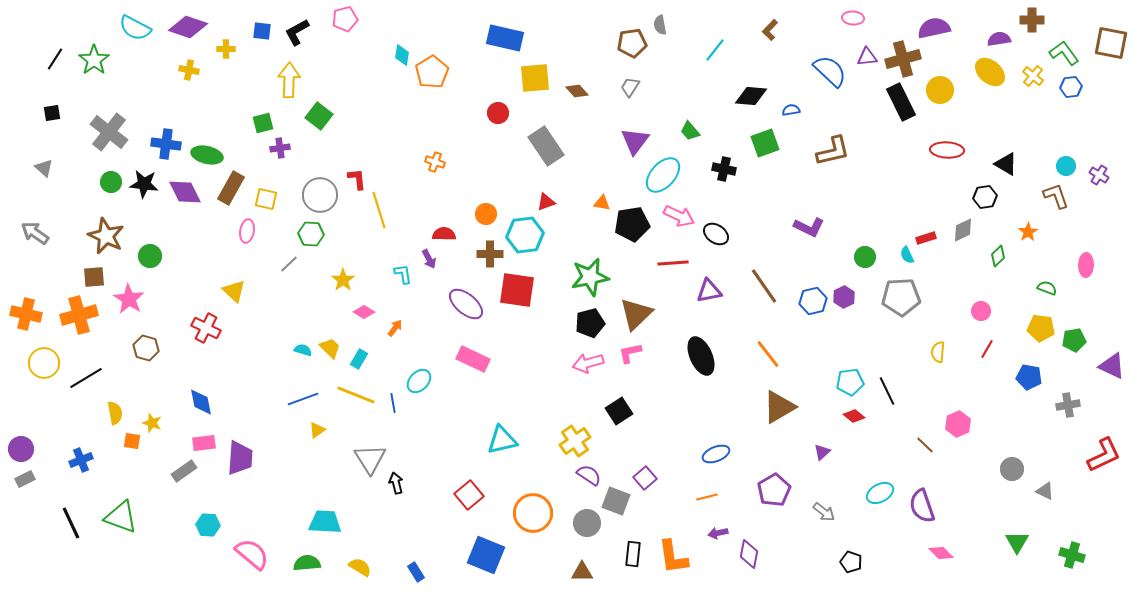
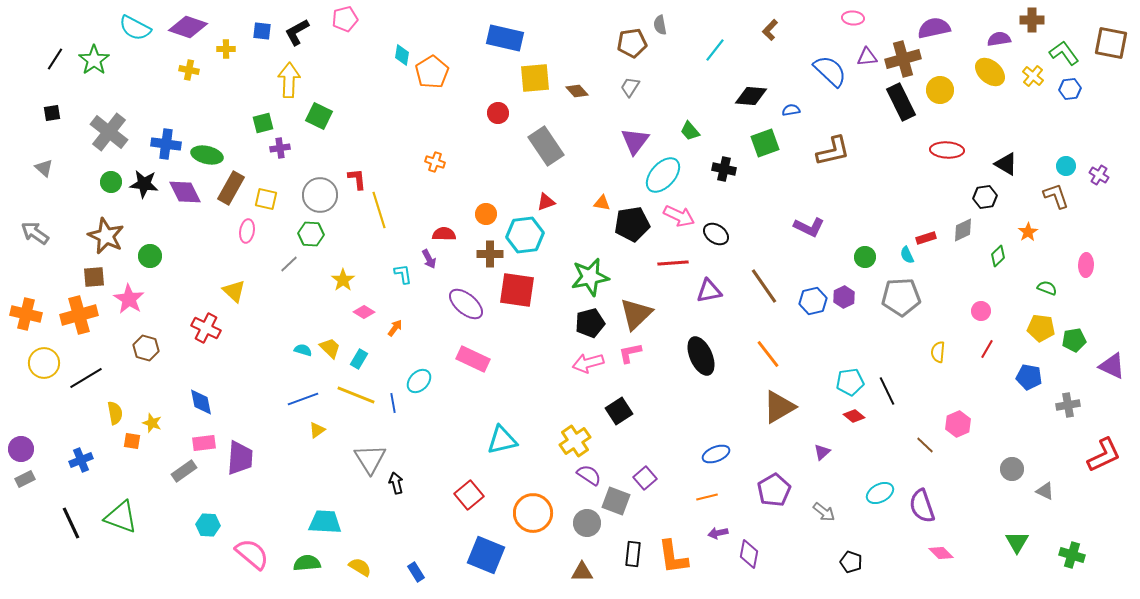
blue hexagon at (1071, 87): moved 1 px left, 2 px down
green square at (319, 116): rotated 12 degrees counterclockwise
